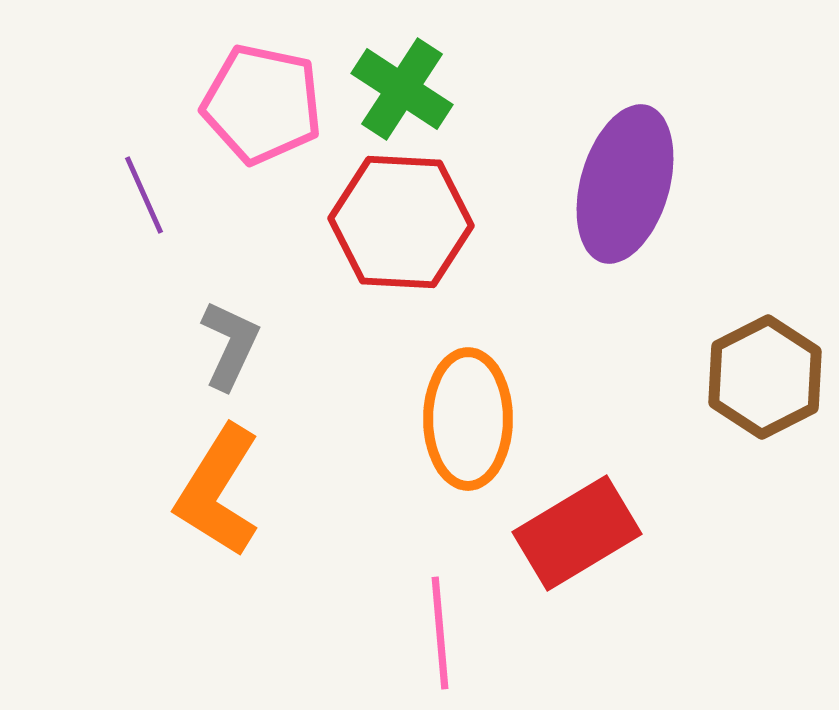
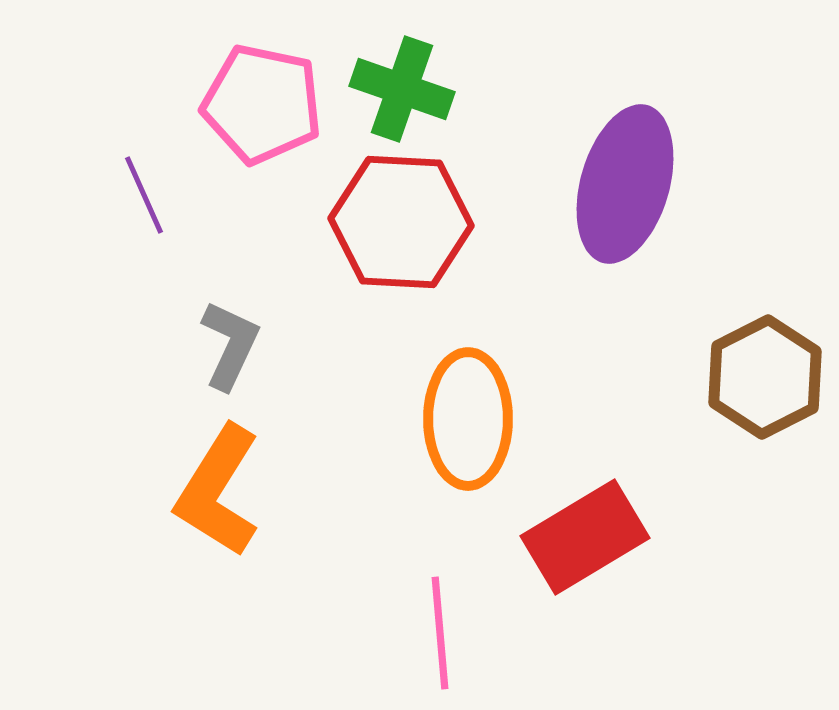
green cross: rotated 14 degrees counterclockwise
red rectangle: moved 8 px right, 4 px down
